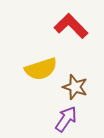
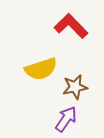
brown star: rotated 30 degrees counterclockwise
